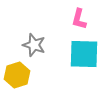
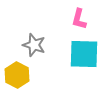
yellow hexagon: rotated 15 degrees counterclockwise
